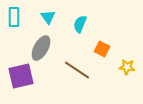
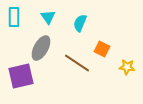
cyan semicircle: moved 1 px up
brown line: moved 7 px up
